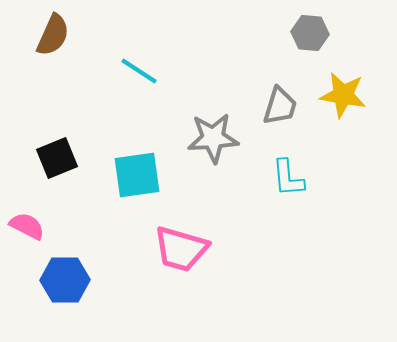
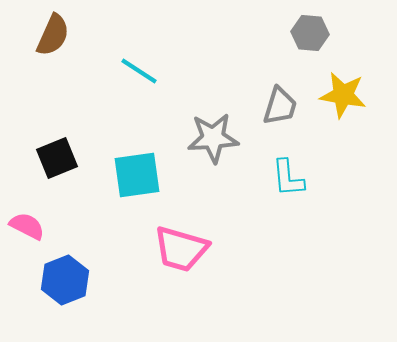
blue hexagon: rotated 21 degrees counterclockwise
